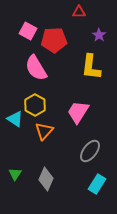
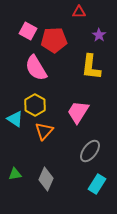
green triangle: rotated 48 degrees clockwise
